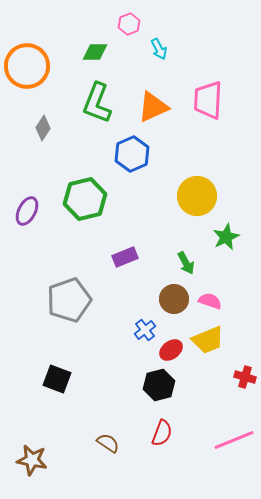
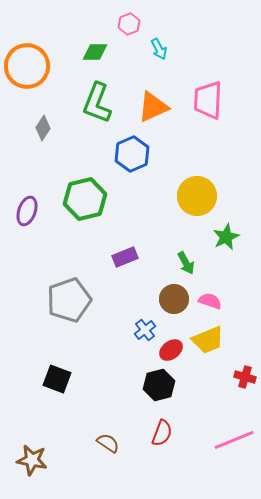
purple ellipse: rotated 8 degrees counterclockwise
